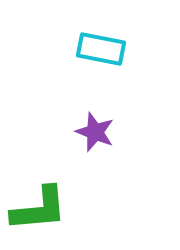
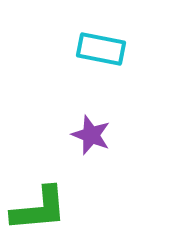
purple star: moved 4 px left, 3 px down
